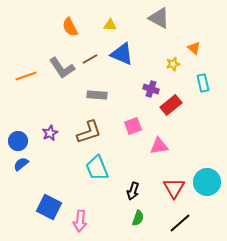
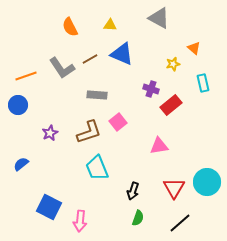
pink square: moved 15 px left, 4 px up; rotated 18 degrees counterclockwise
blue circle: moved 36 px up
